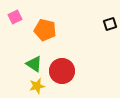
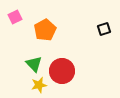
black square: moved 6 px left, 5 px down
orange pentagon: rotated 30 degrees clockwise
green triangle: rotated 12 degrees clockwise
yellow star: moved 2 px right, 1 px up
